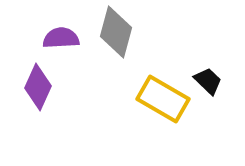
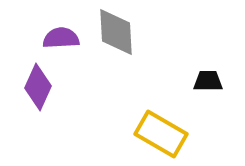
gray diamond: rotated 18 degrees counterclockwise
black trapezoid: rotated 44 degrees counterclockwise
yellow rectangle: moved 2 px left, 35 px down
